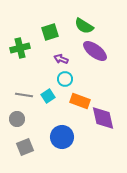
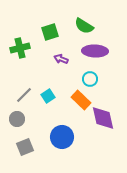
purple ellipse: rotated 35 degrees counterclockwise
cyan circle: moved 25 px right
gray line: rotated 54 degrees counterclockwise
orange rectangle: moved 1 px right, 1 px up; rotated 24 degrees clockwise
